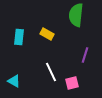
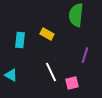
cyan rectangle: moved 1 px right, 3 px down
cyan triangle: moved 3 px left, 6 px up
